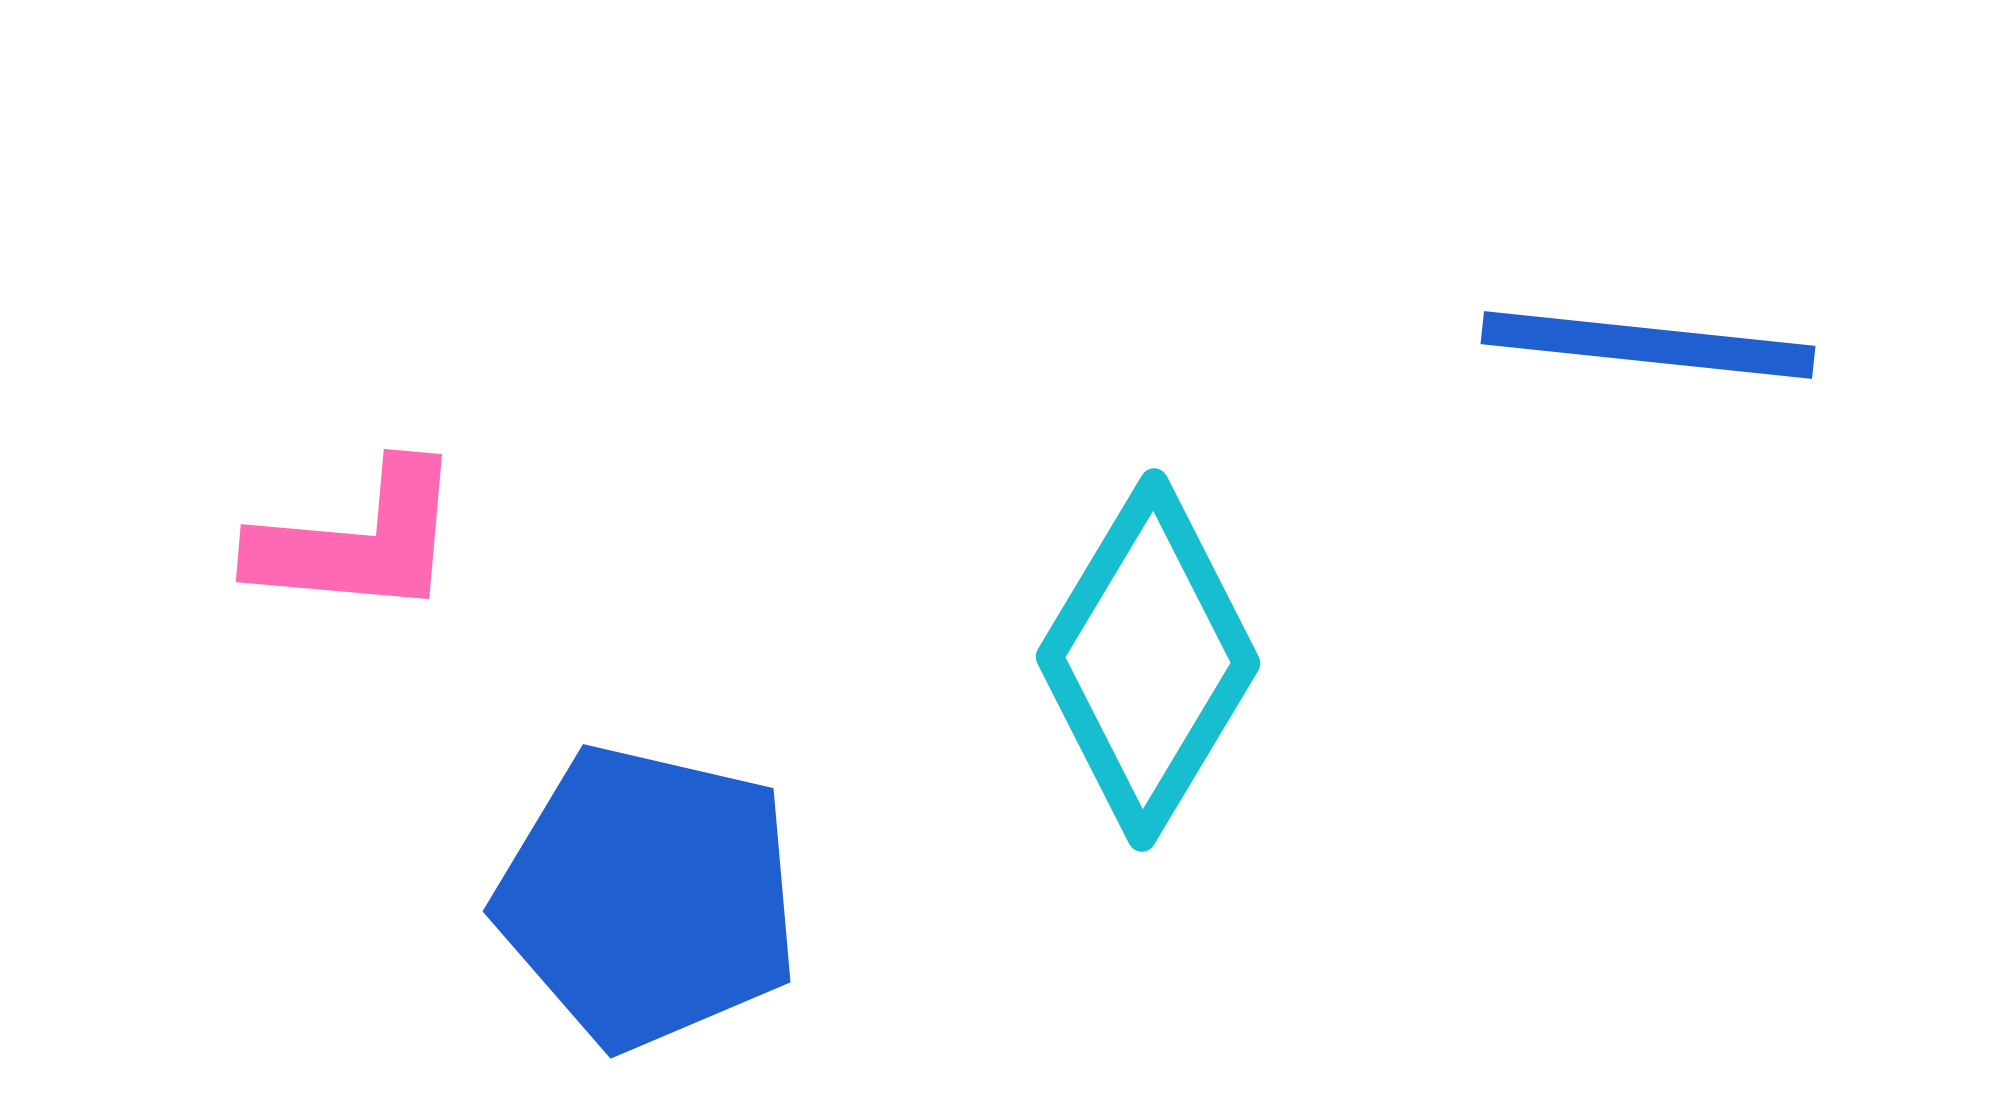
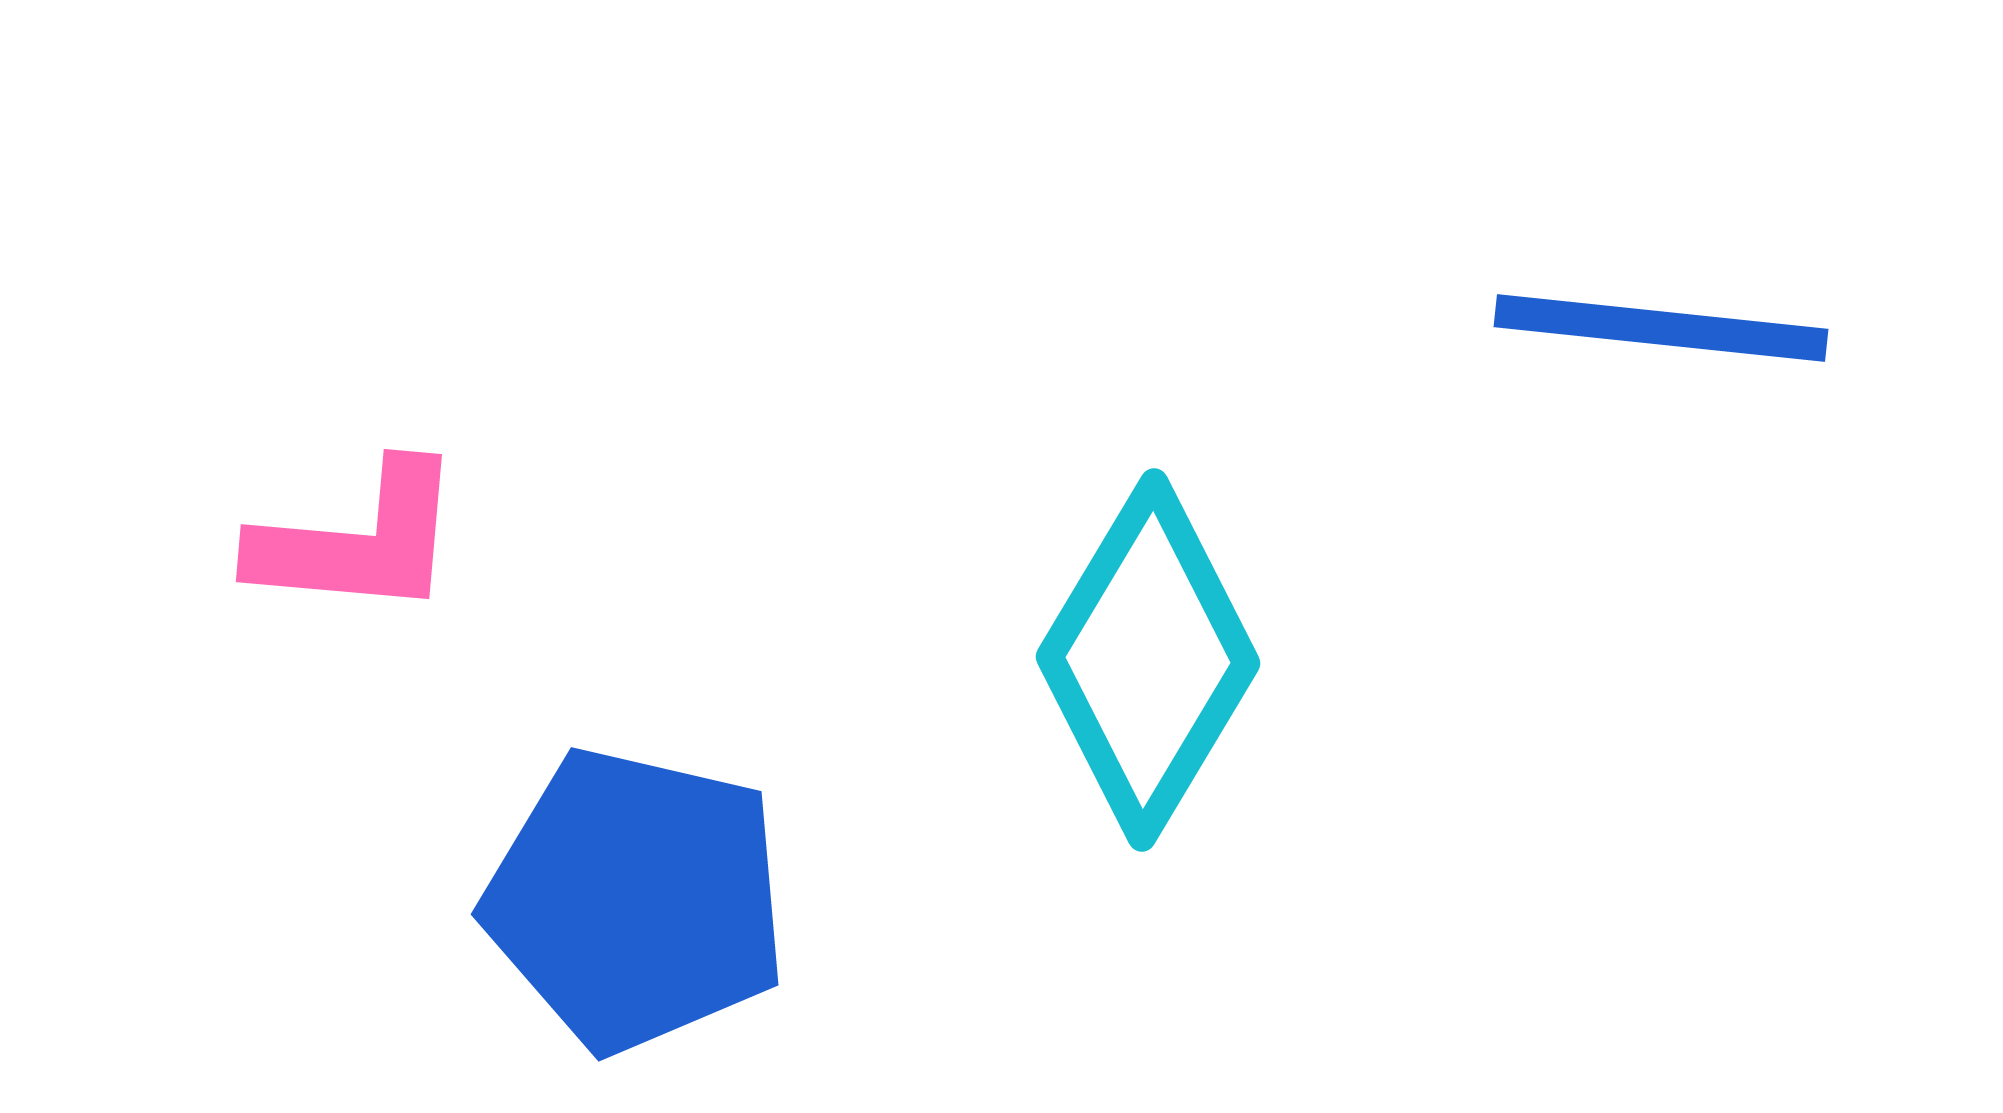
blue line: moved 13 px right, 17 px up
blue pentagon: moved 12 px left, 3 px down
